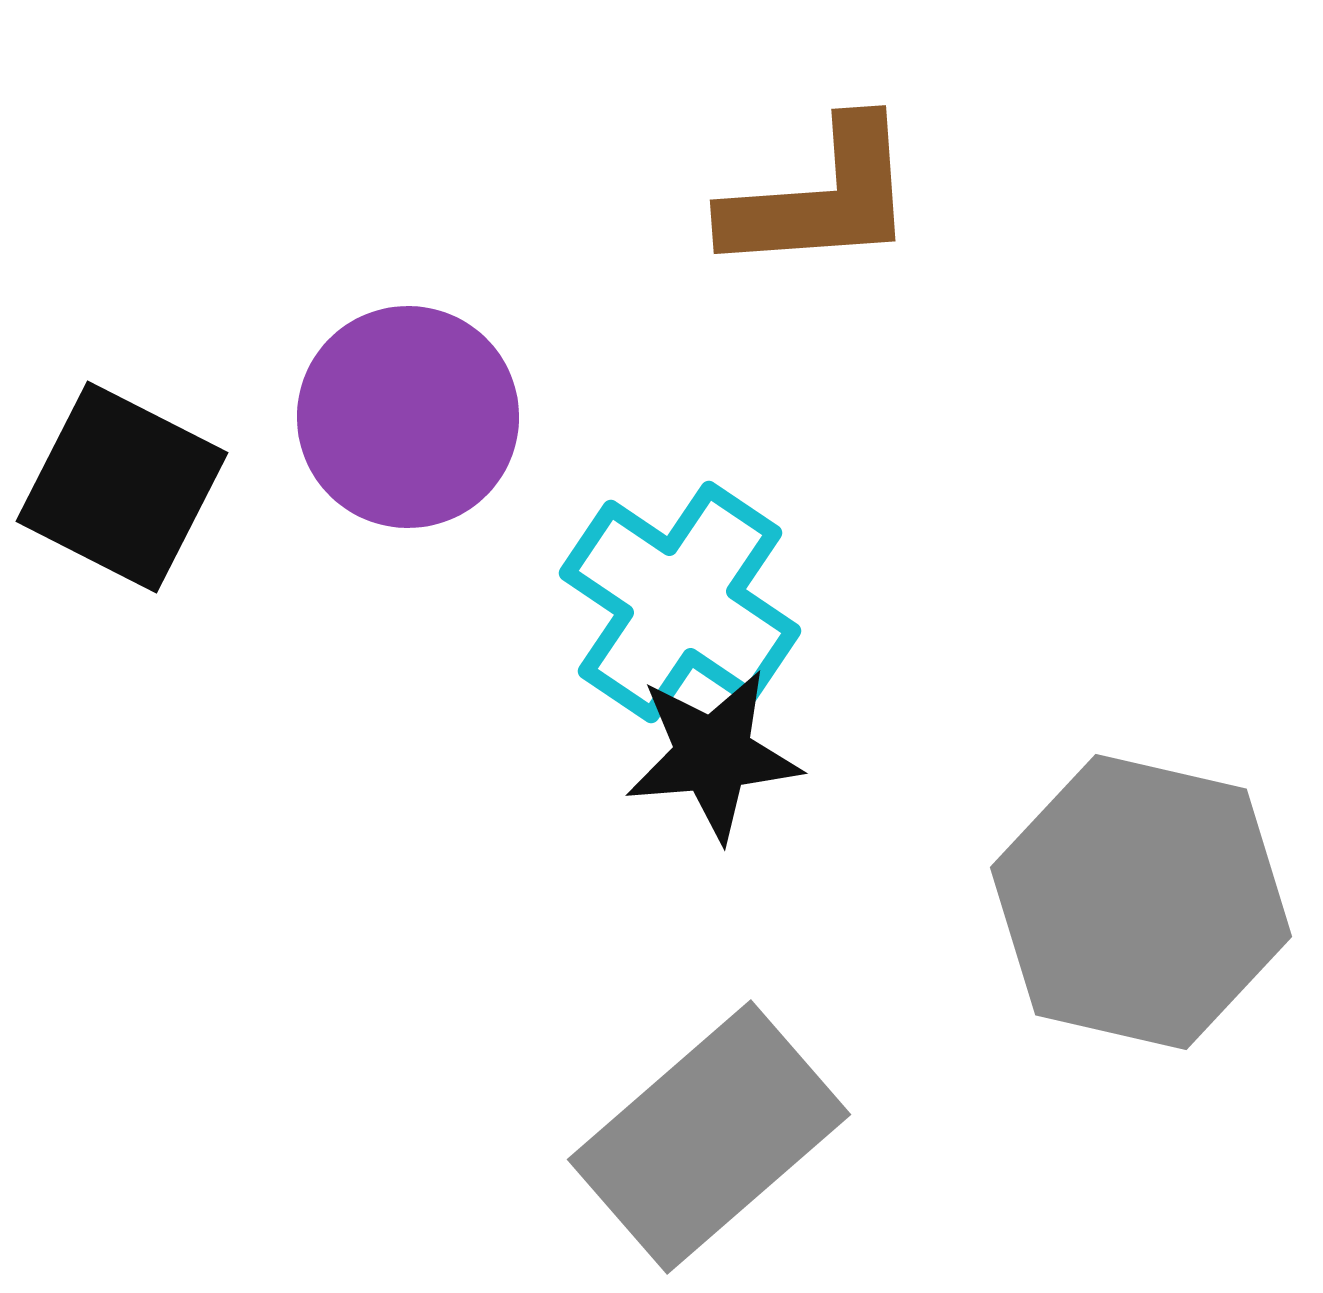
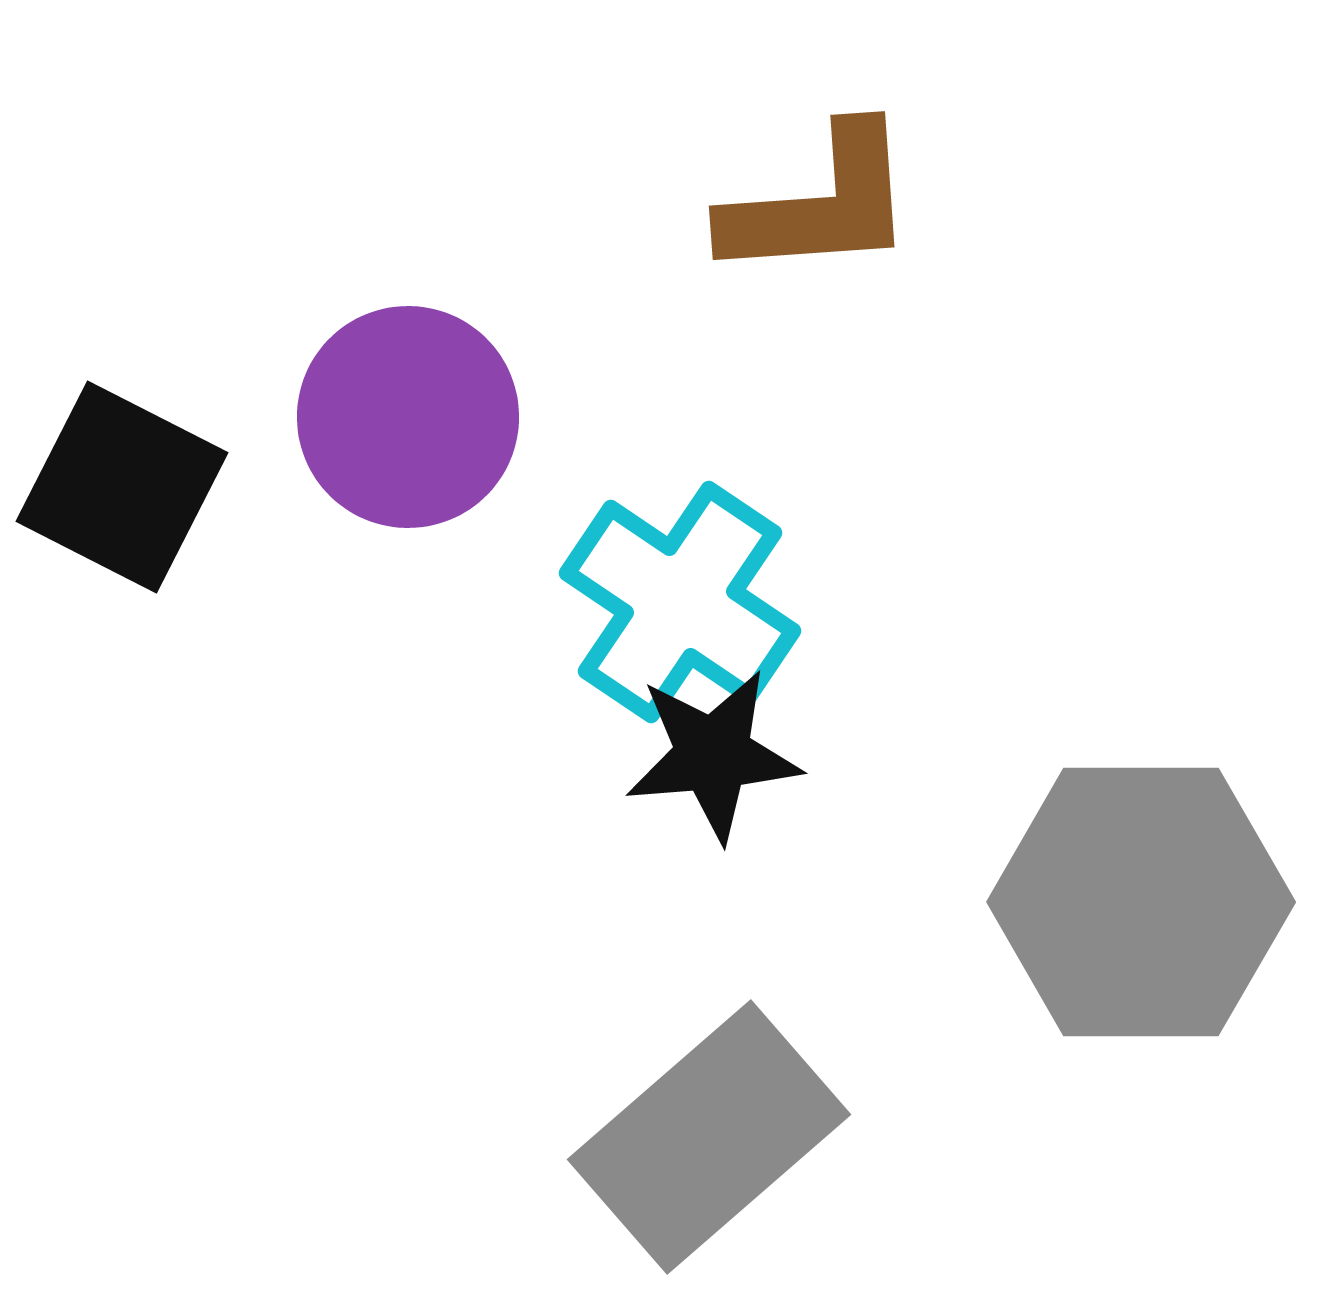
brown L-shape: moved 1 px left, 6 px down
gray hexagon: rotated 13 degrees counterclockwise
